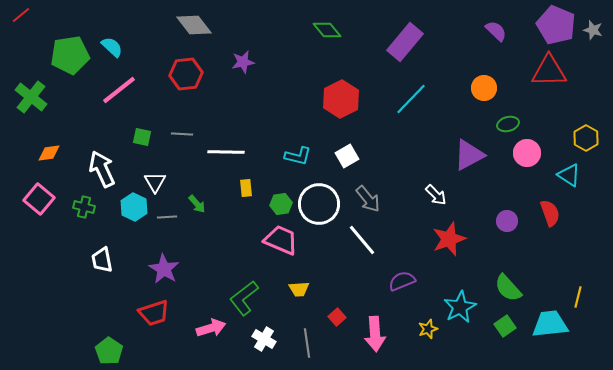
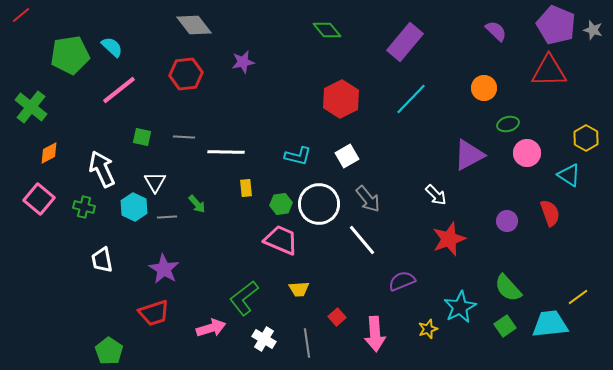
green cross at (31, 97): moved 10 px down
gray line at (182, 134): moved 2 px right, 3 px down
orange diamond at (49, 153): rotated 20 degrees counterclockwise
yellow line at (578, 297): rotated 40 degrees clockwise
